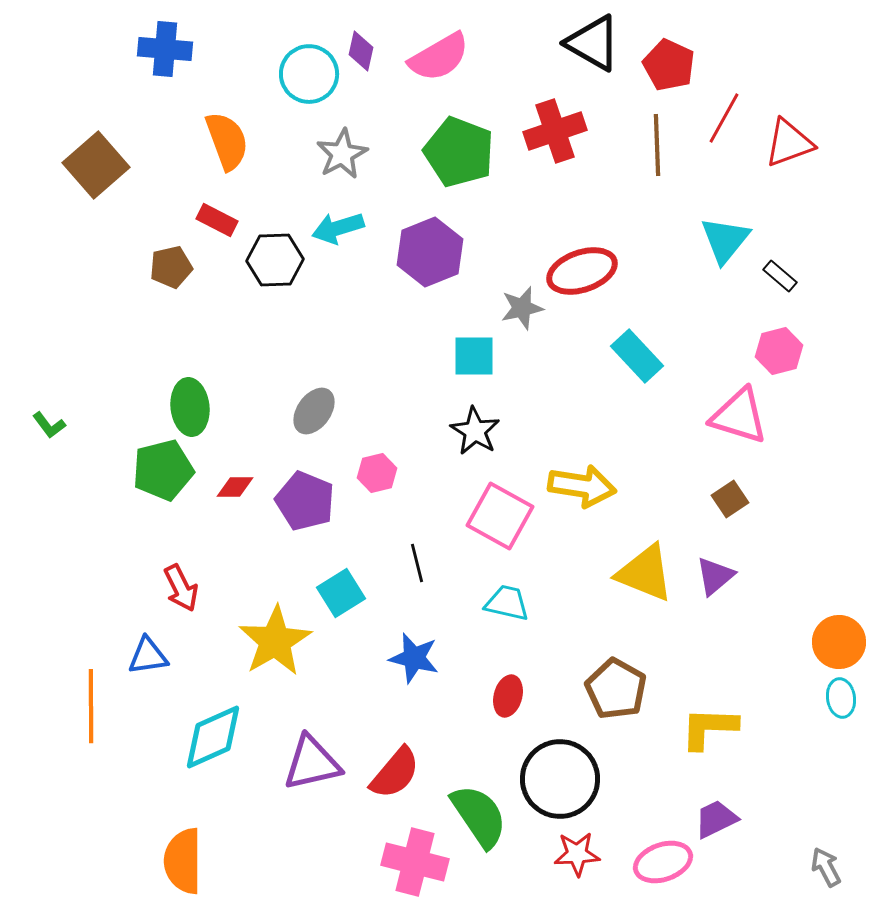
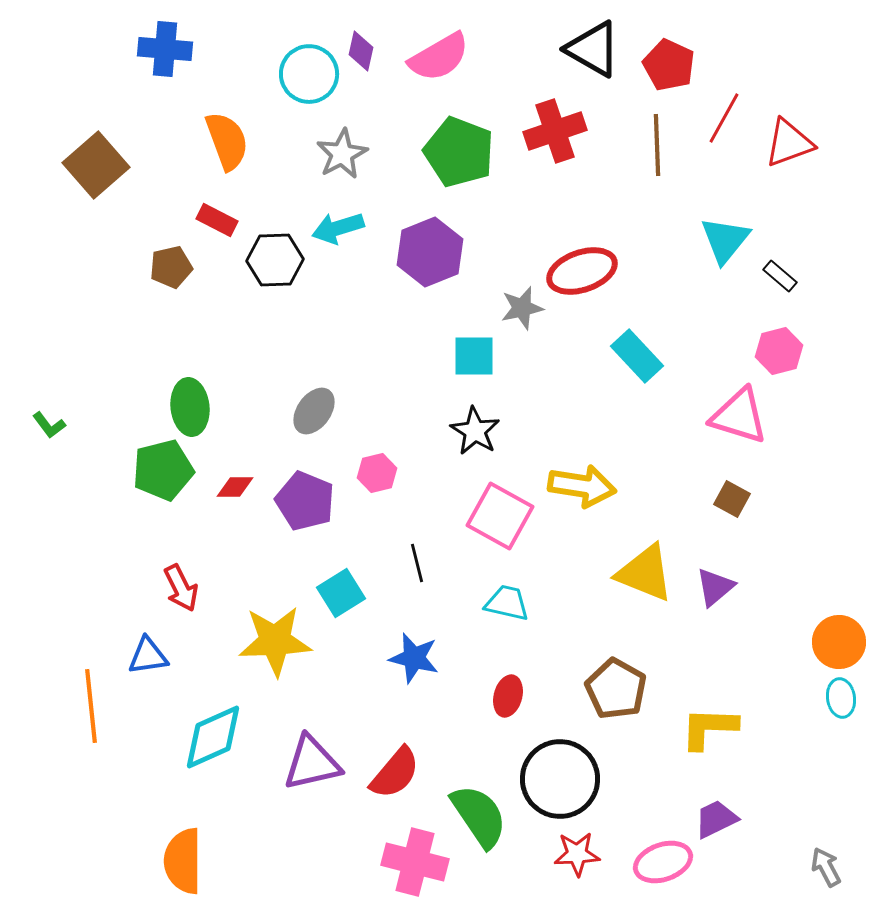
black triangle at (593, 43): moved 6 px down
brown square at (730, 499): moved 2 px right; rotated 27 degrees counterclockwise
purple triangle at (715, 576): moved 11 px down
yellow star at (275, 641): rotated 28 degrees clockwise
orange line at (91, 706): rotated 6 degrees counterclockwise
